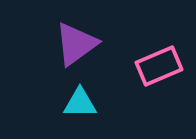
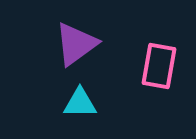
pink rectangle: rotated 57 degrees counterclockwise
